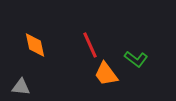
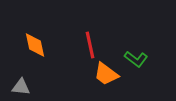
red line: rotated 12 degrees clockwise
orange trapezoid: rotated 16 degrees counterclockwise
